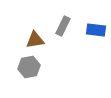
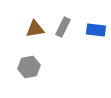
gray rectangle: moved 1 px down
brown triangle: moved 11 px up
